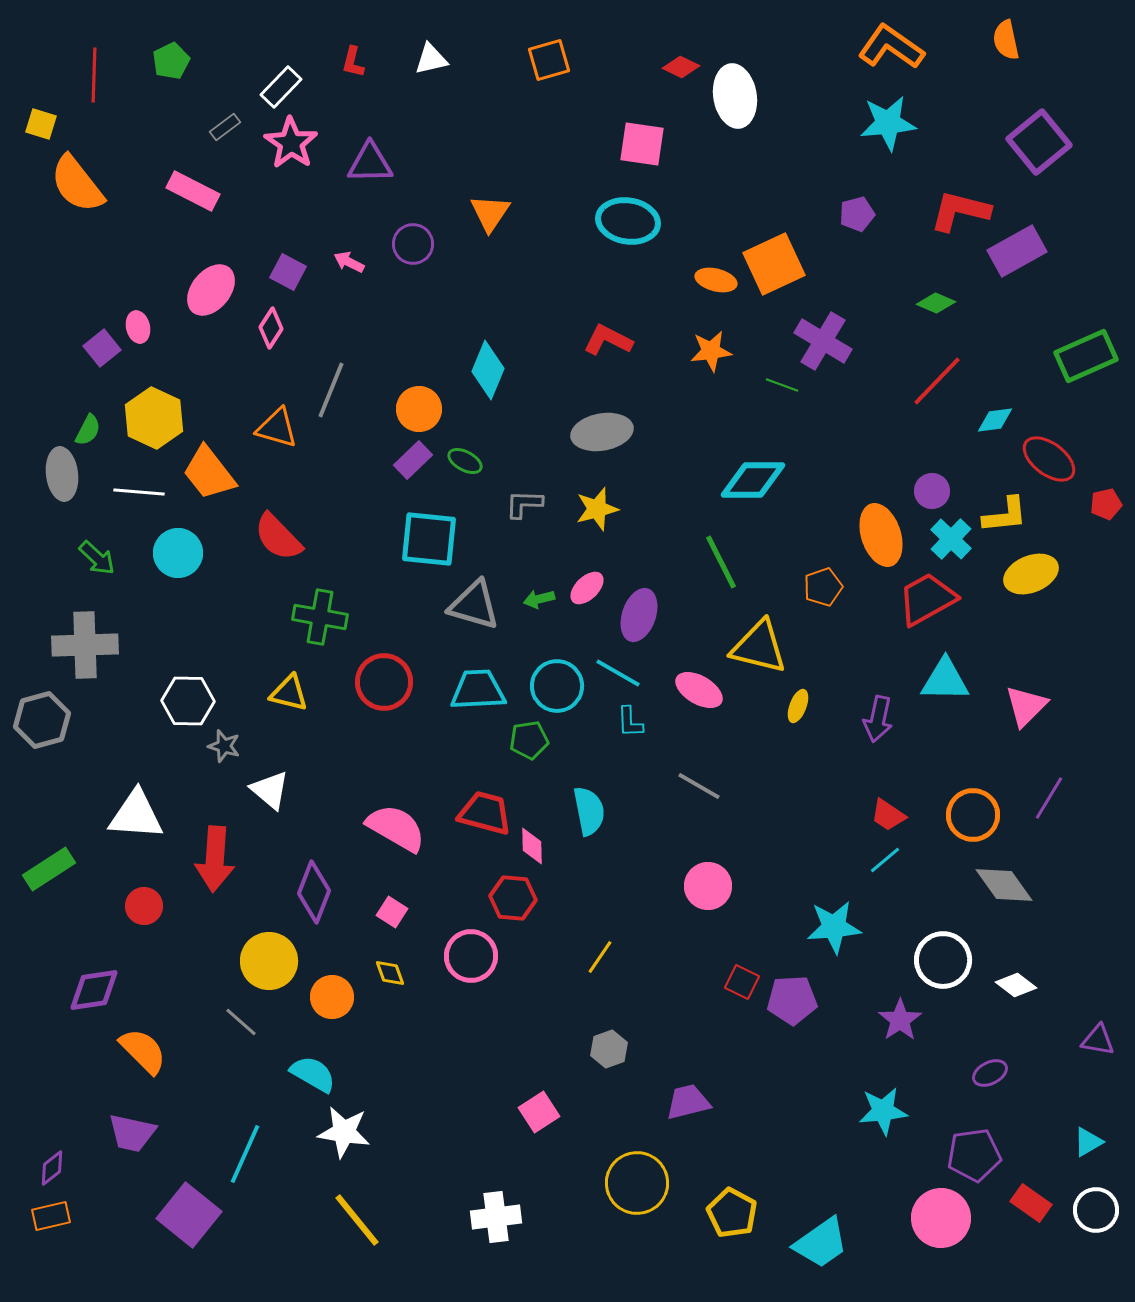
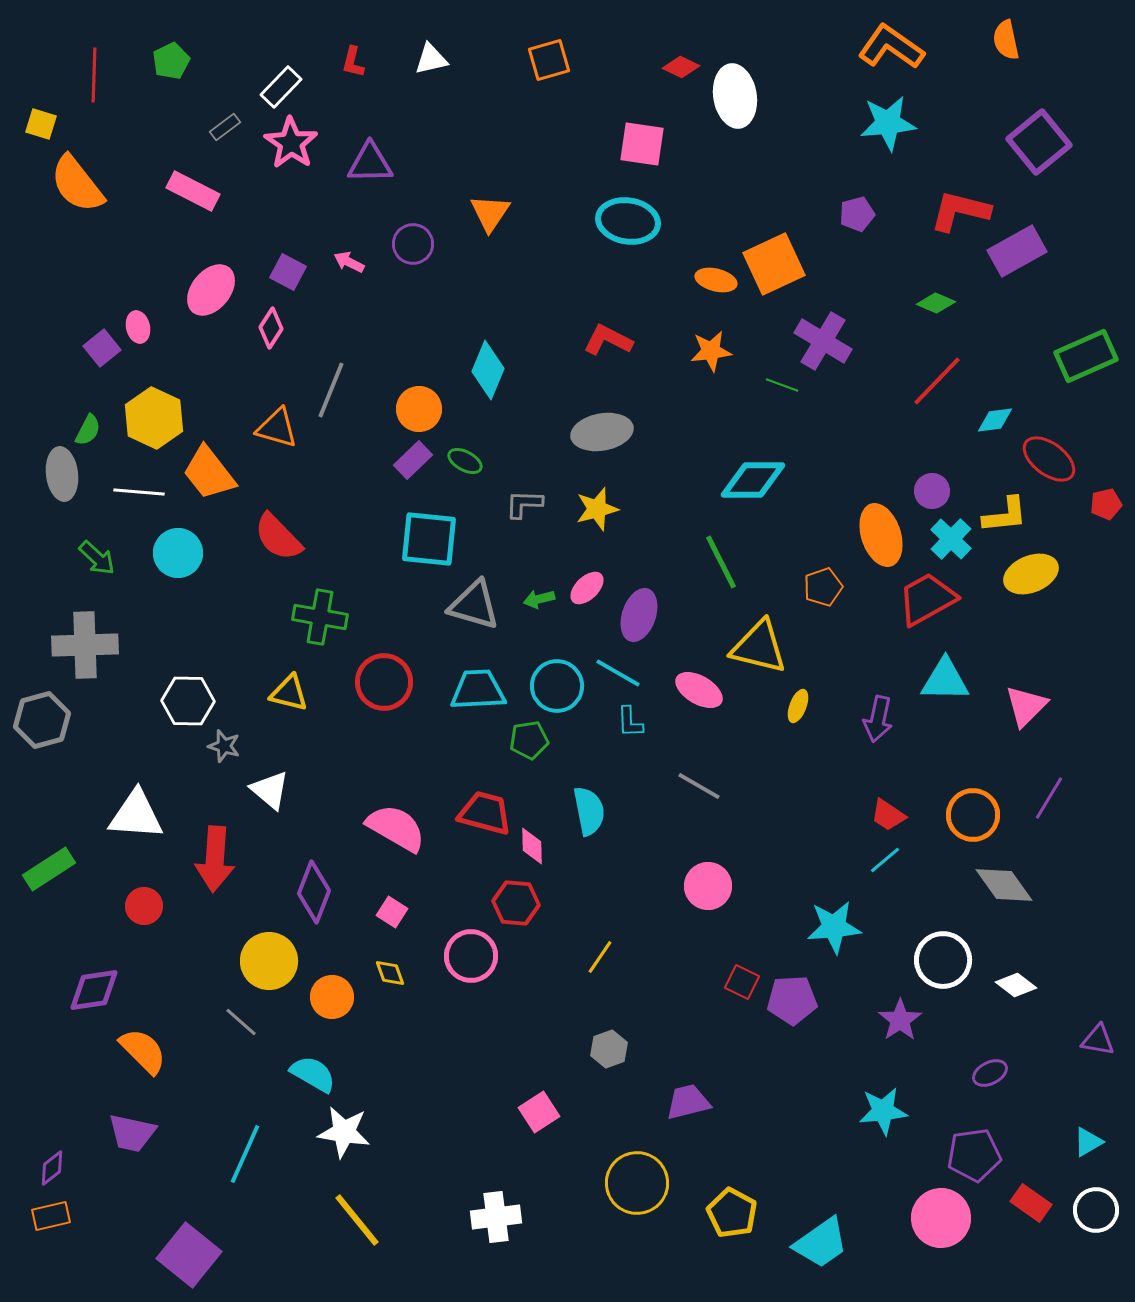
red hexagon at (513, 898): moved 3 px right, 5 px down
purple square at (189, 1215): moved 40 px down
